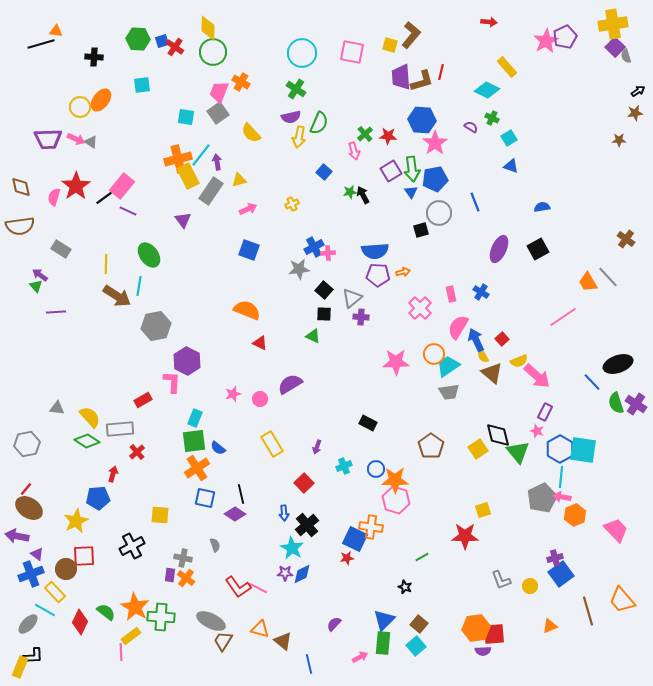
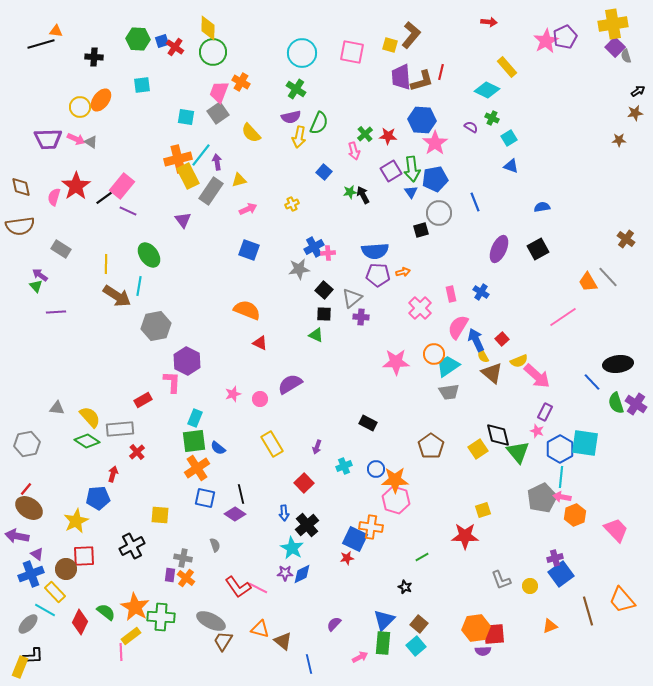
green triangle at (313, 336): moved 3 px right, 1 px up
black ellipse at (618, 364): rotated 12 degrees clockwise
cyan square at (583, 450): moved 2 px right, 7 px up
